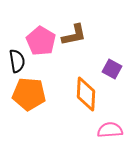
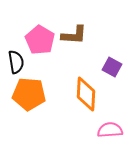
brown L-shape: rotated 16 degrees clockwise
pink pentagon: moved 1 px left, 1 px up
black semicircle: moved 1 px left, 1 px down
purple square: moved 2 px up
